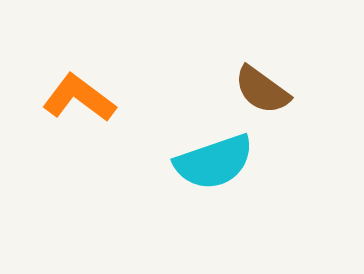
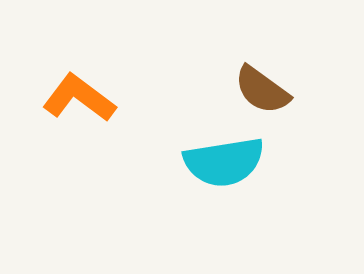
cyan semicircle: moved 10 px right; rotated 10 degrees clockwise
